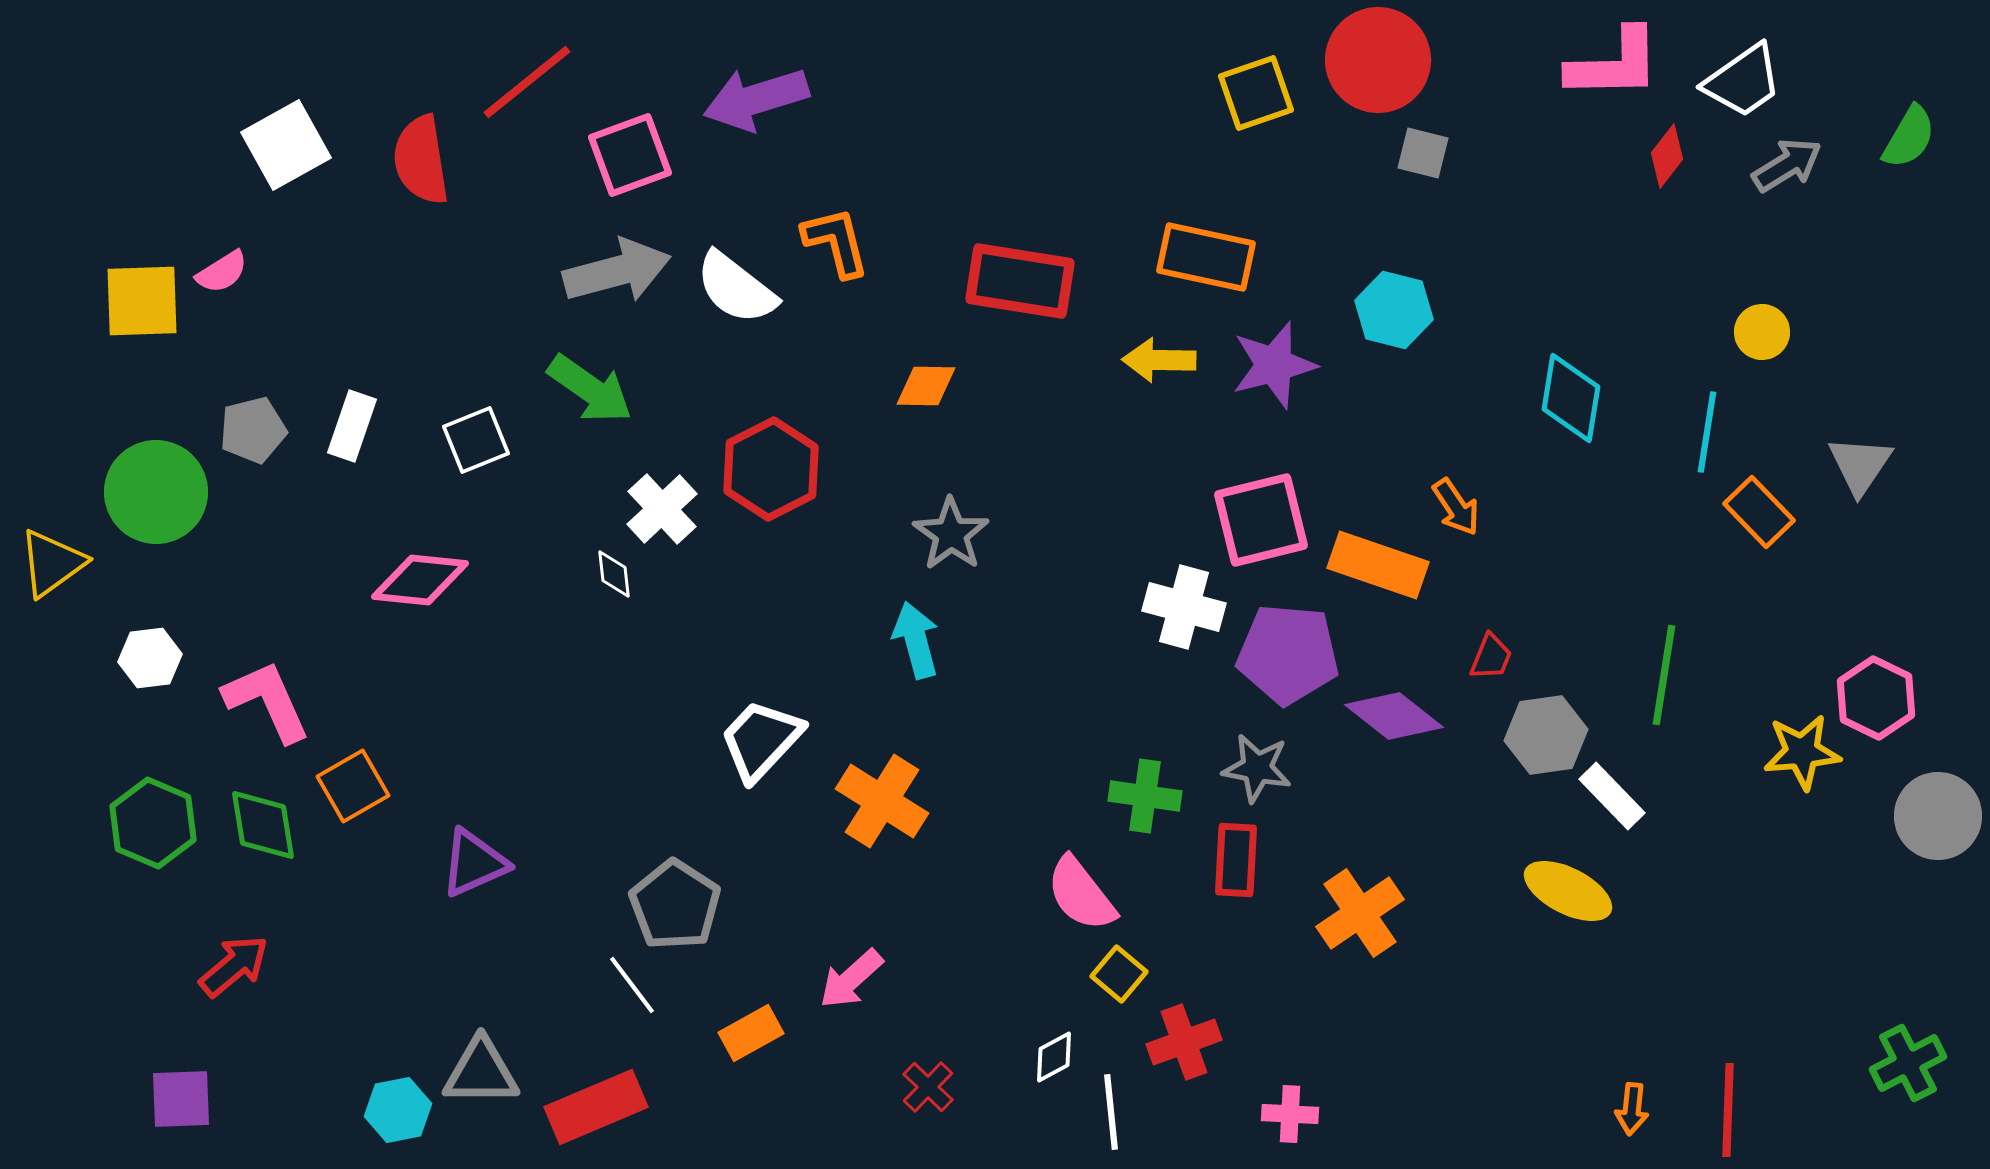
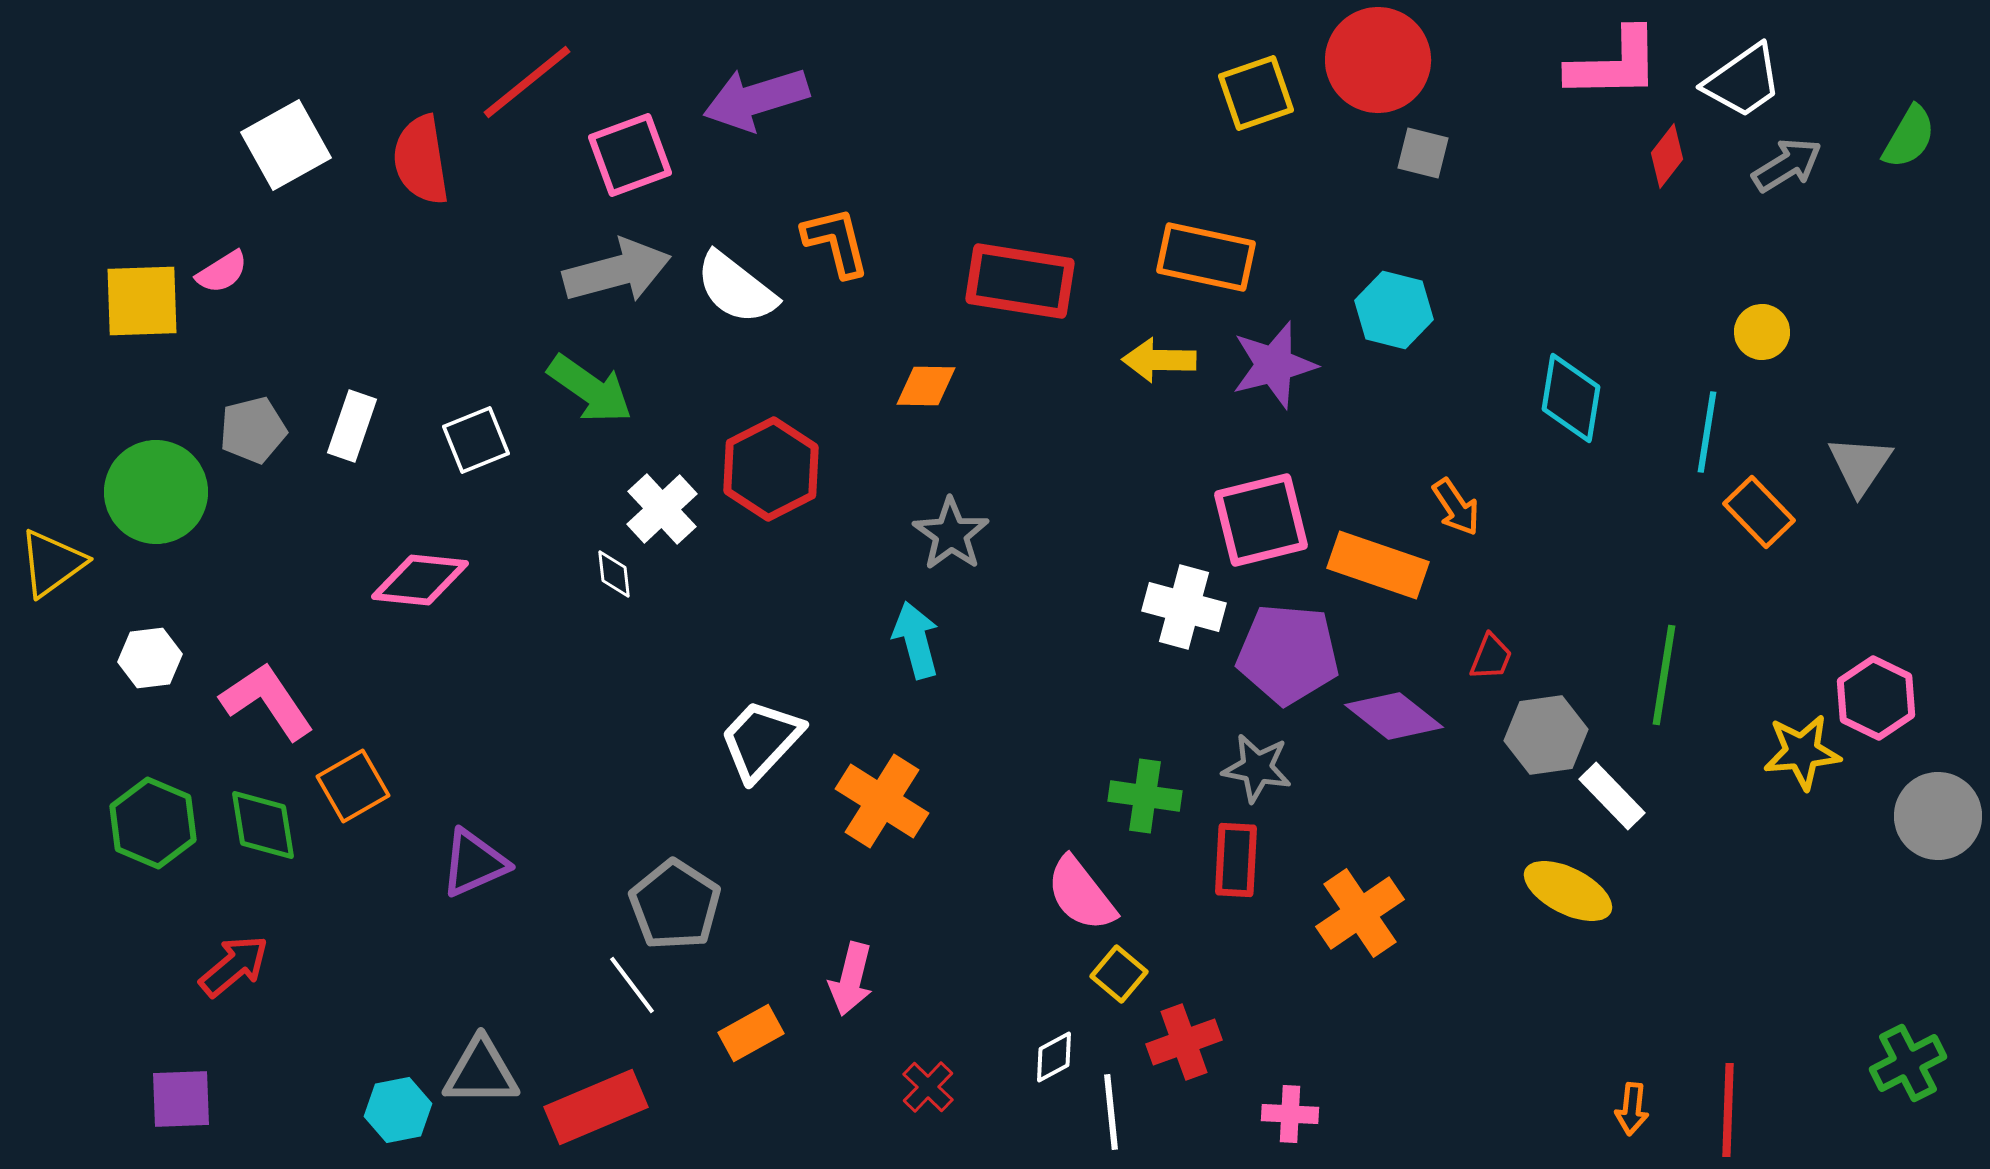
pink L-shape at (267, 701): rotated 10 degrees counterclockwise
pink arrow at (851, 979): rotated 34 degrees counterclockwise
